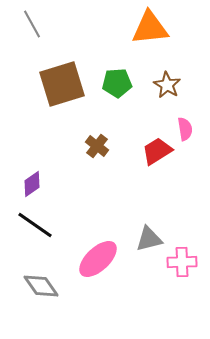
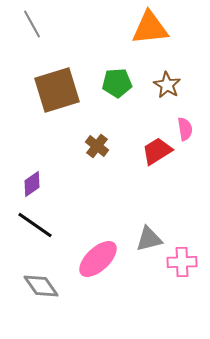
brown square: moved 5 px left, 6 px down
